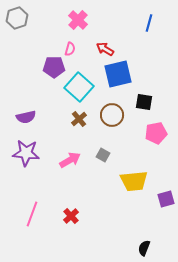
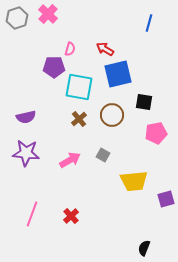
pink cross: moved 30 px left, 6 px up
cyan square: rotated 32 degrees counterclockwise
